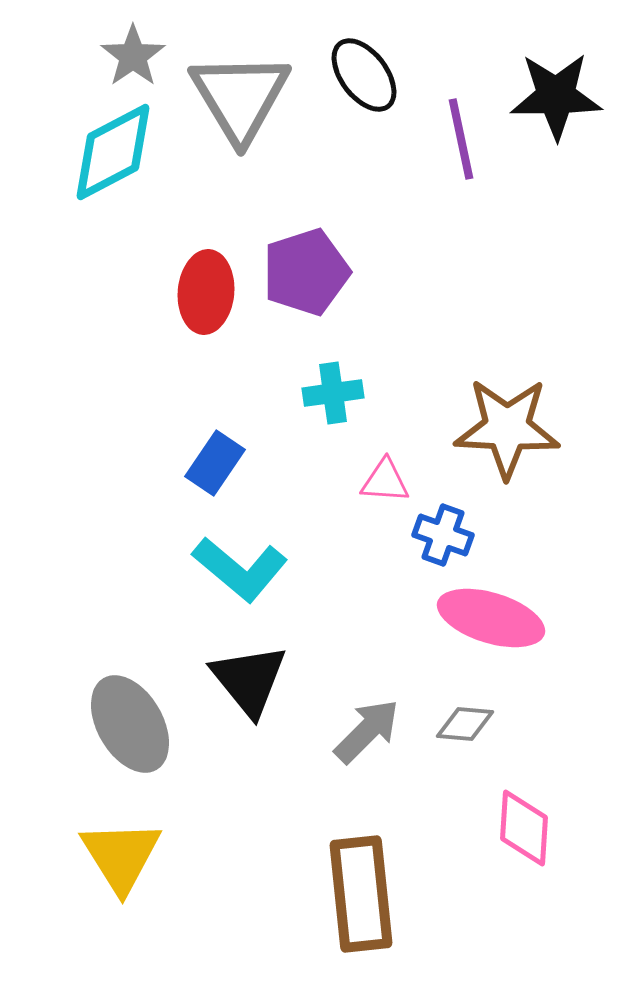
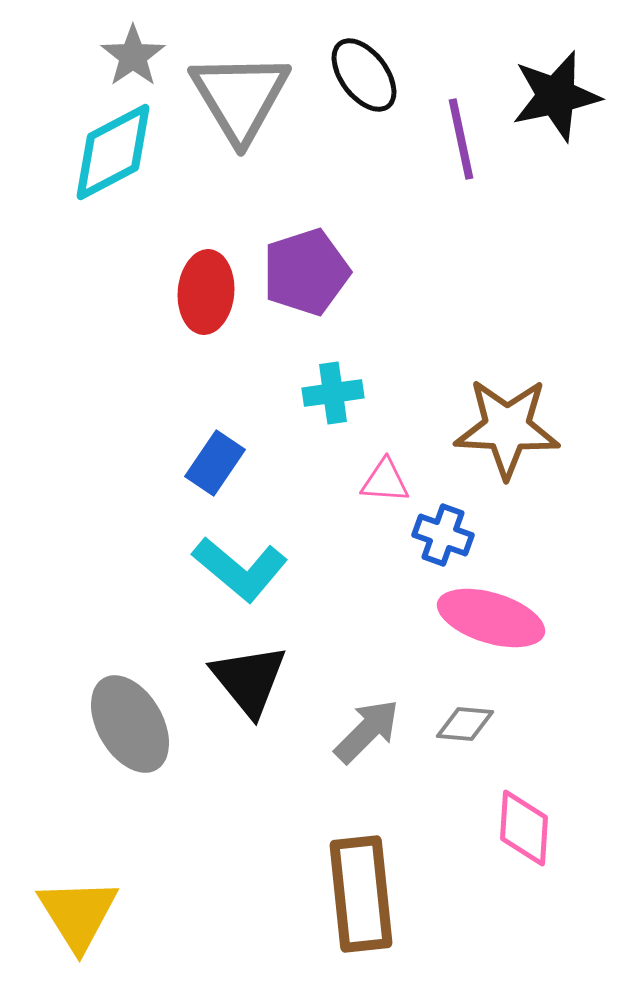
black star: rotated 12 degrees counterclockwise
yellow triangle: moved 43 px left, 58 px down
